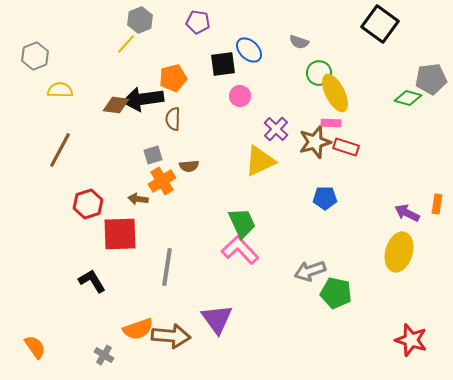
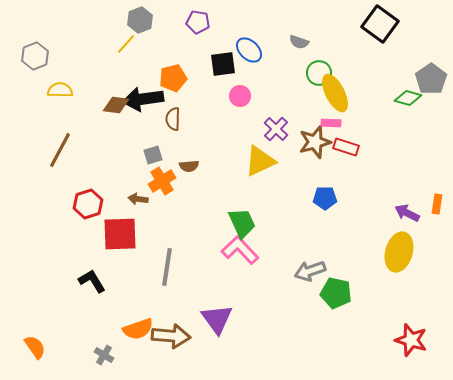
gray pentagon at (431, 79): rotated 28 degrees counterclockwise
